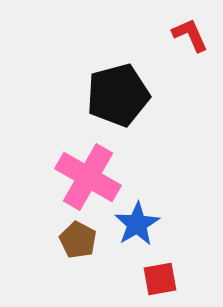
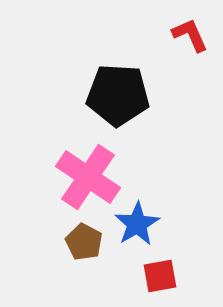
black pentagon: rotated 18 degrees clockwise
pink cross: rotated 4 degrees clockwise
brown pentagon: moved 6 px right, 2 px down
red square: moved 3 px up
